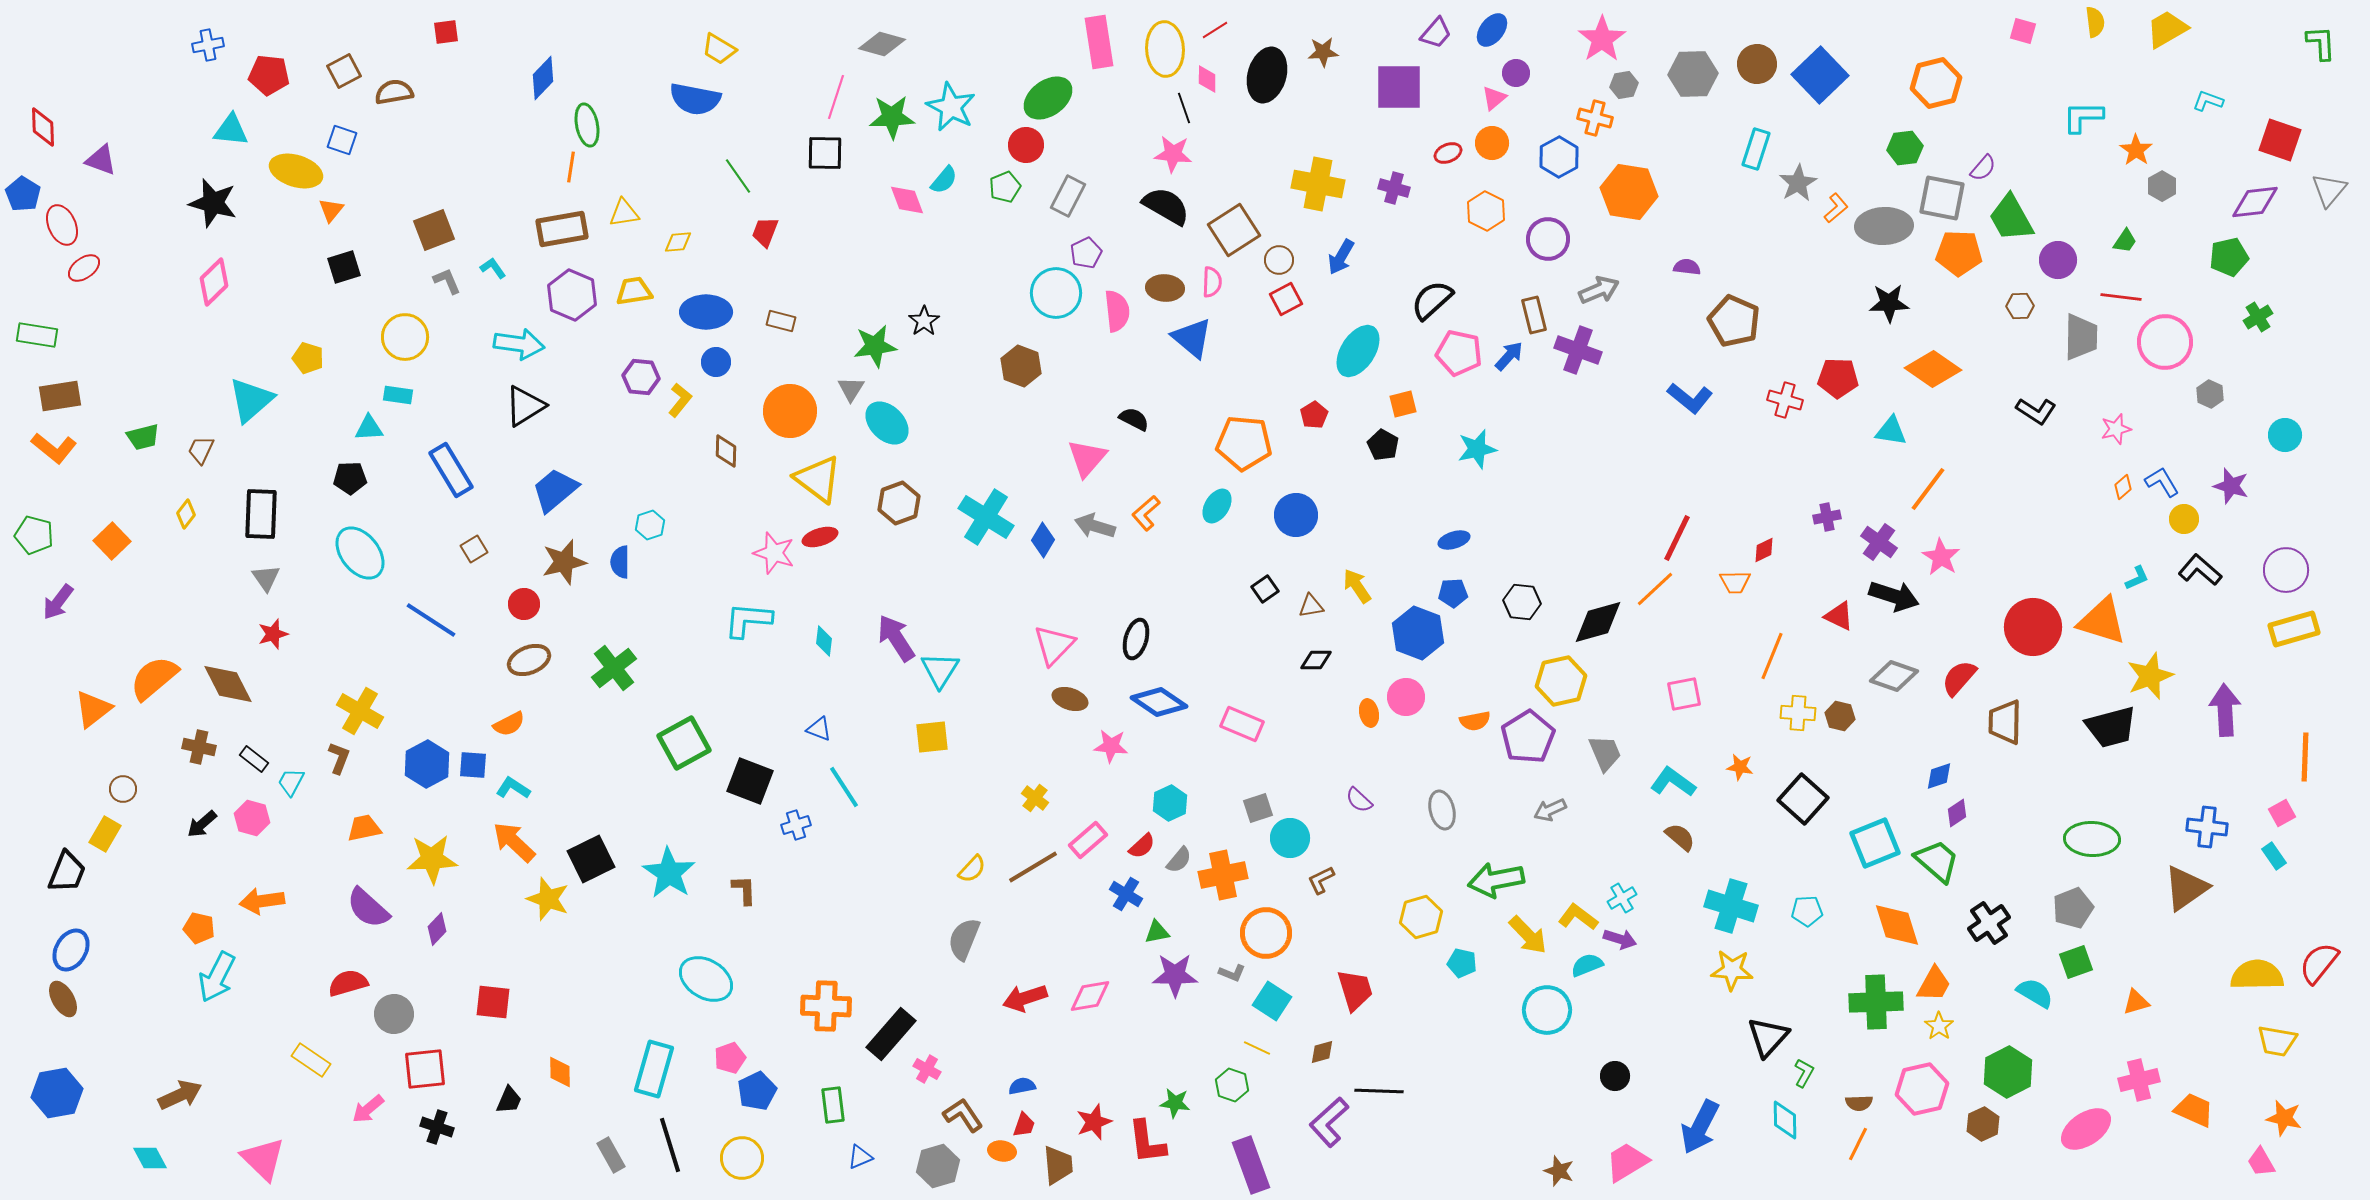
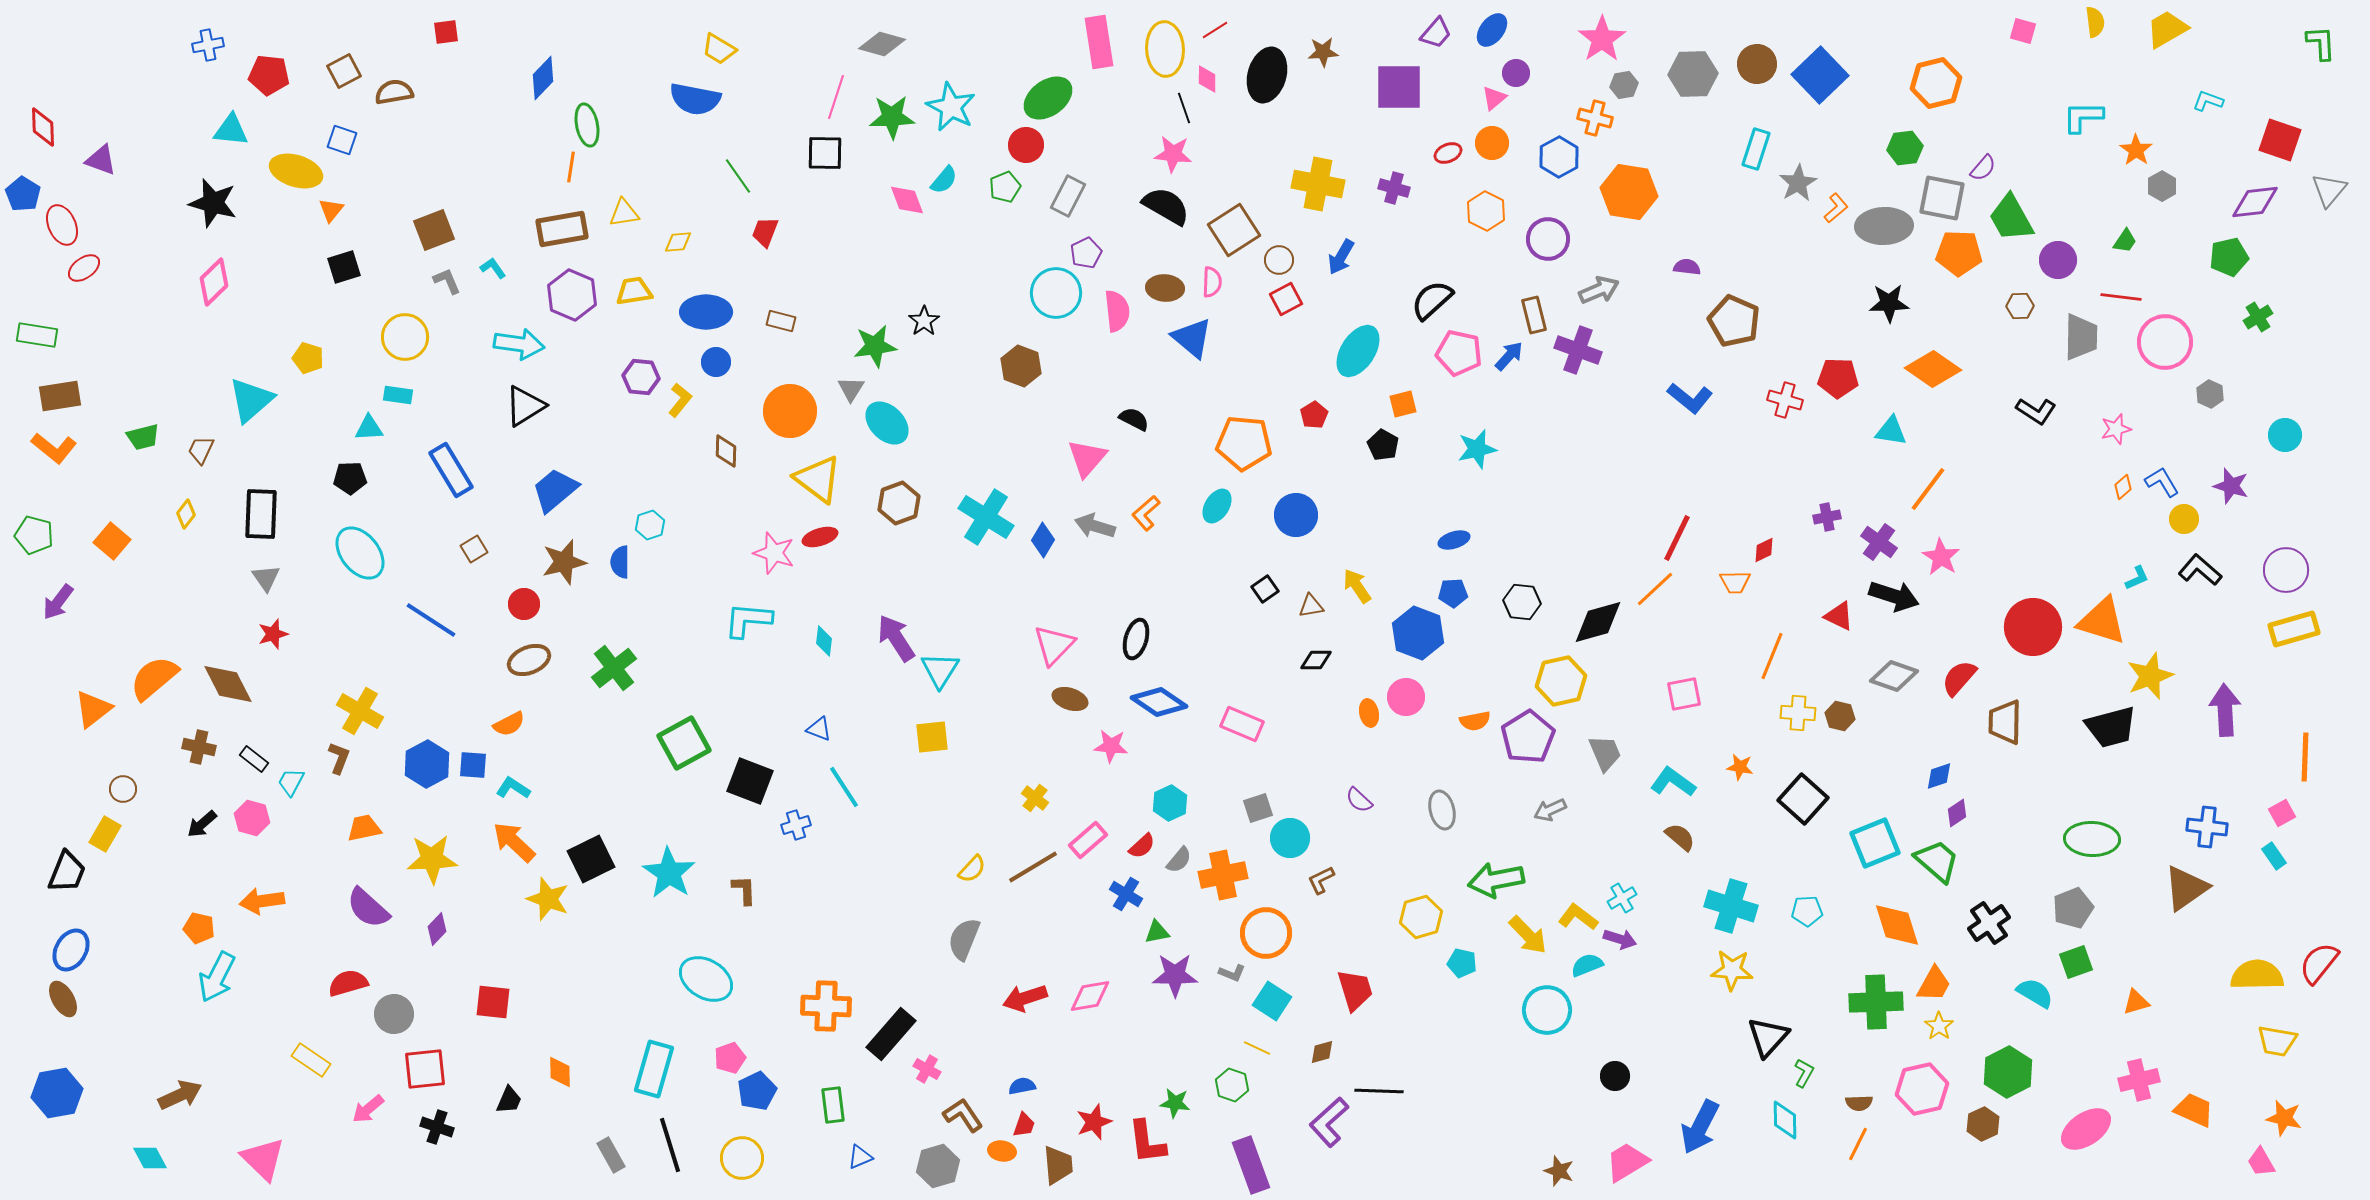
orange square at (112, 541): rotated 6 degrees counterclockwise
